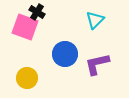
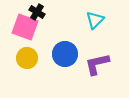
yellow circle: moved 20 px up
